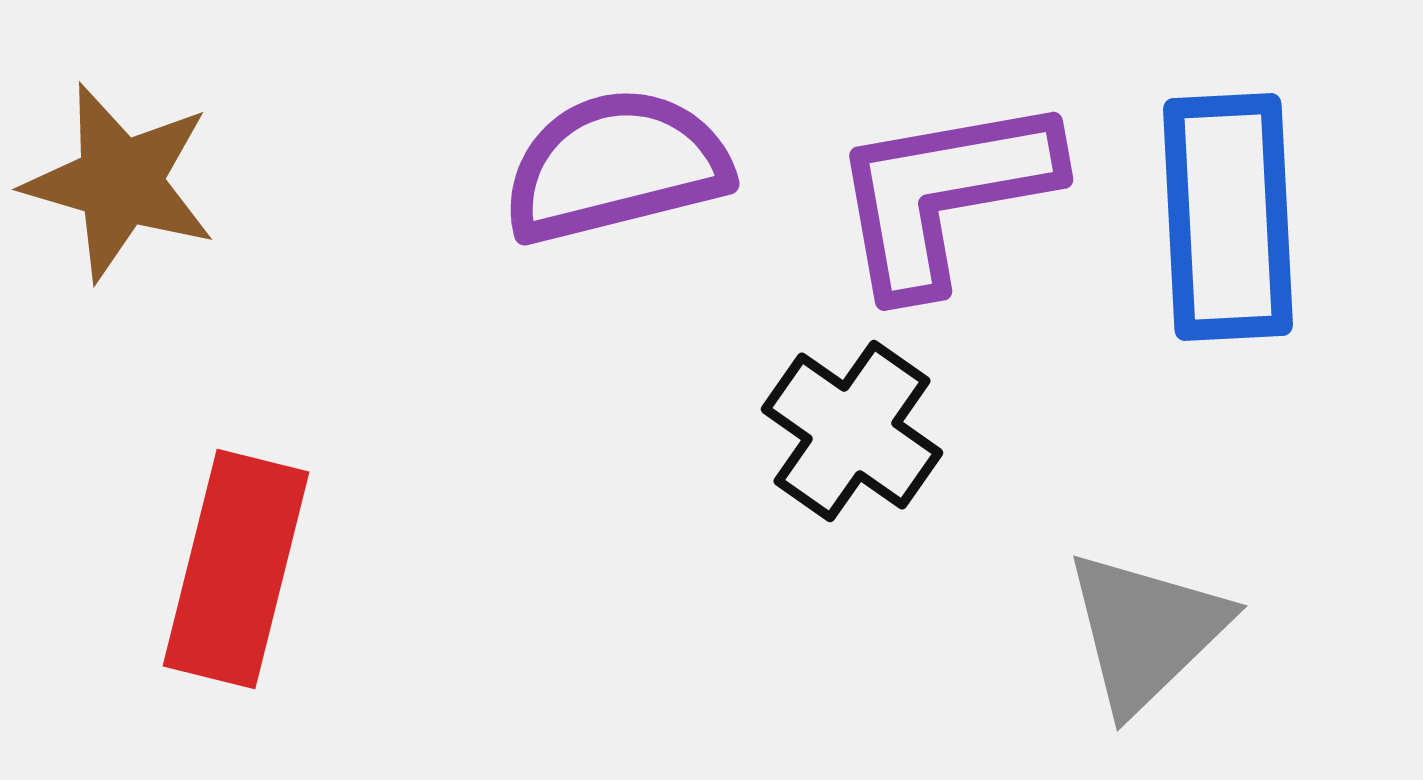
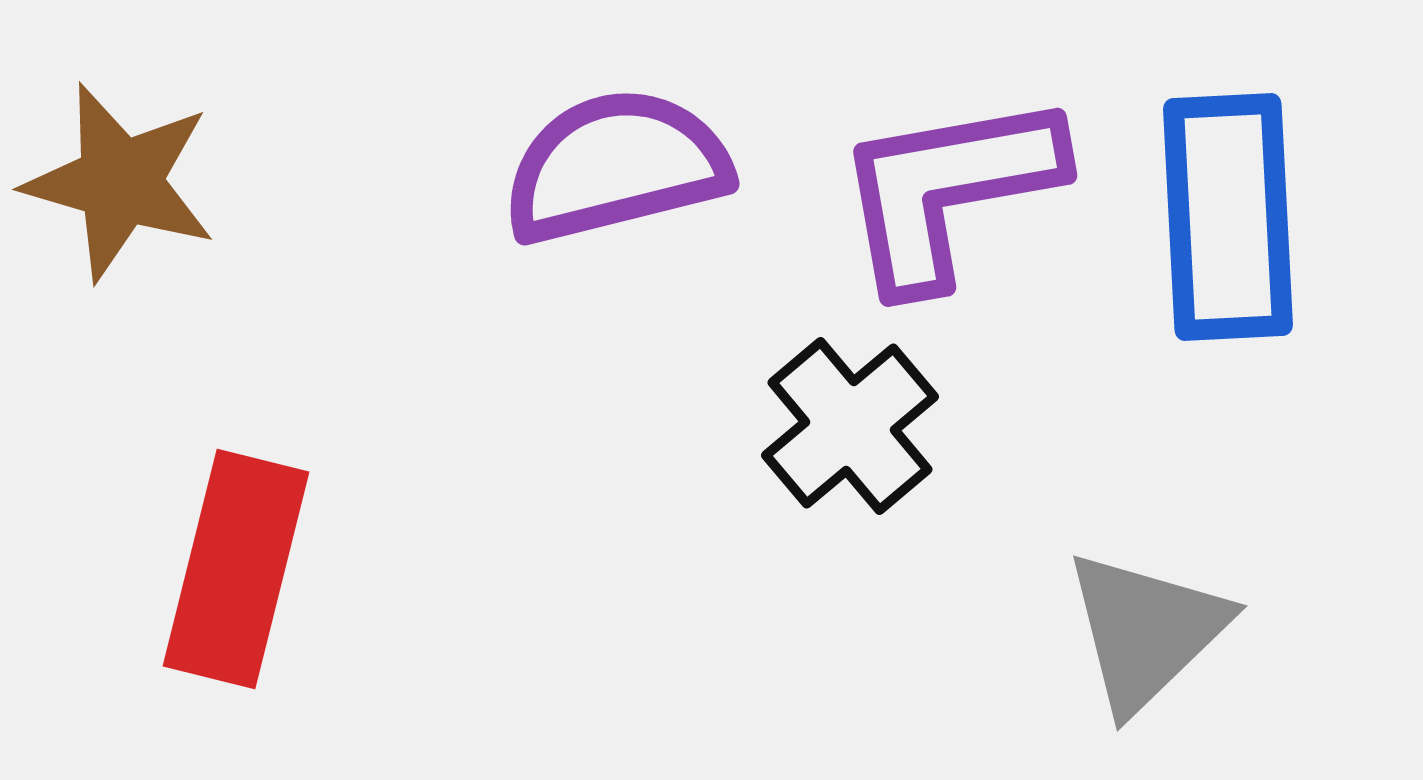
purple L-shape: moved 4 px right, 4 px up
black cross: moved 2 px left, 5 px up; rotated 15 degrees clockwise
